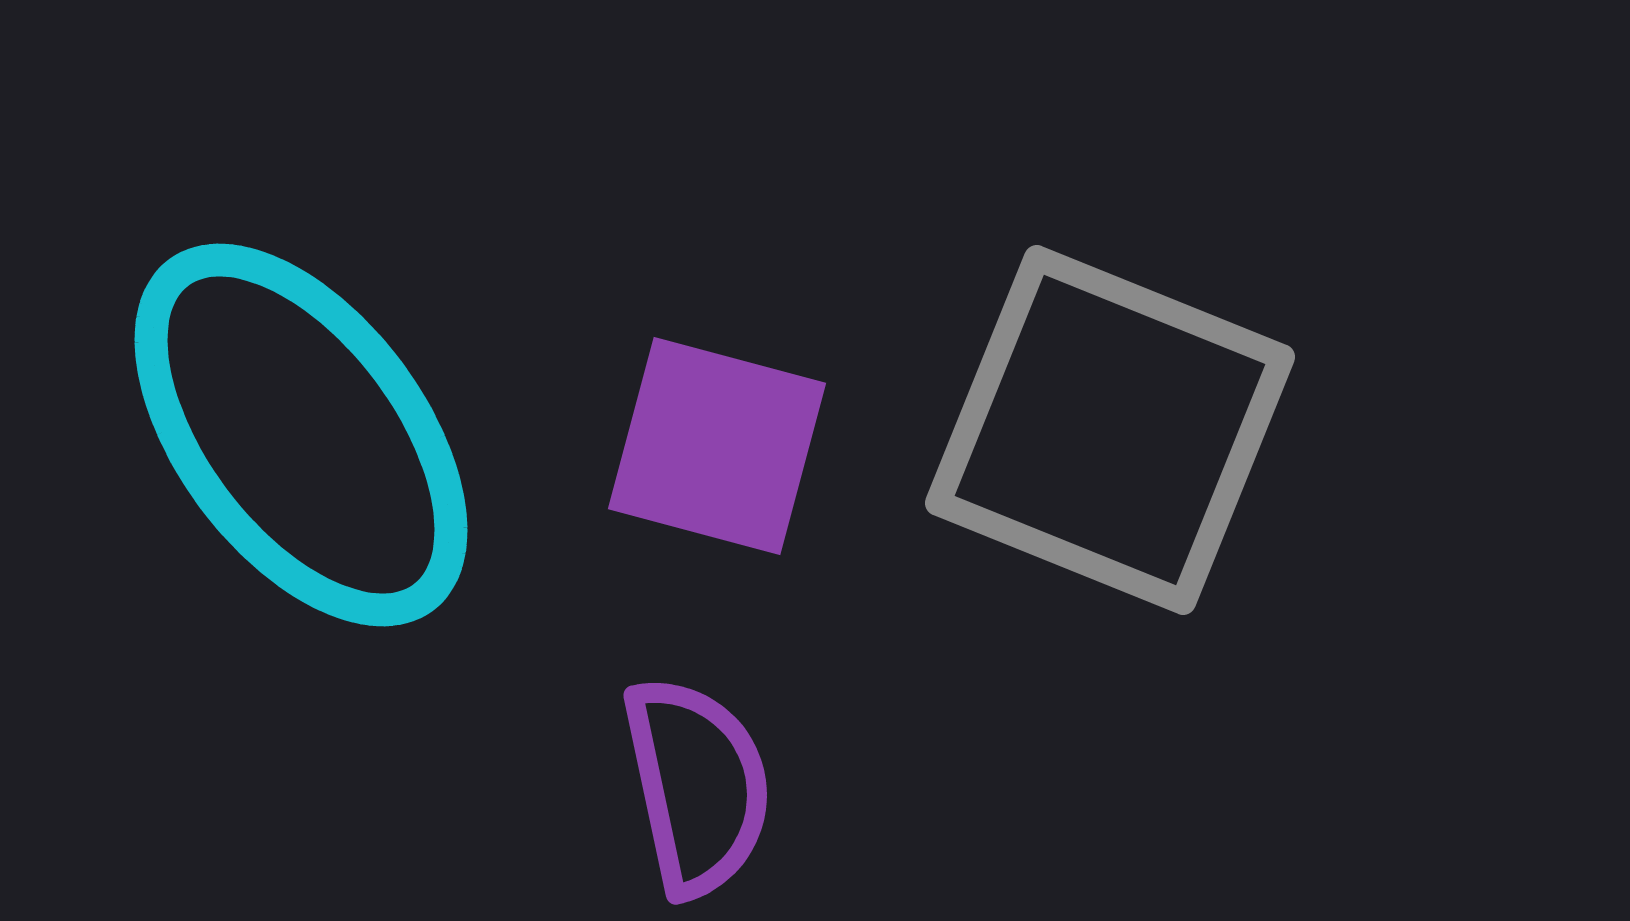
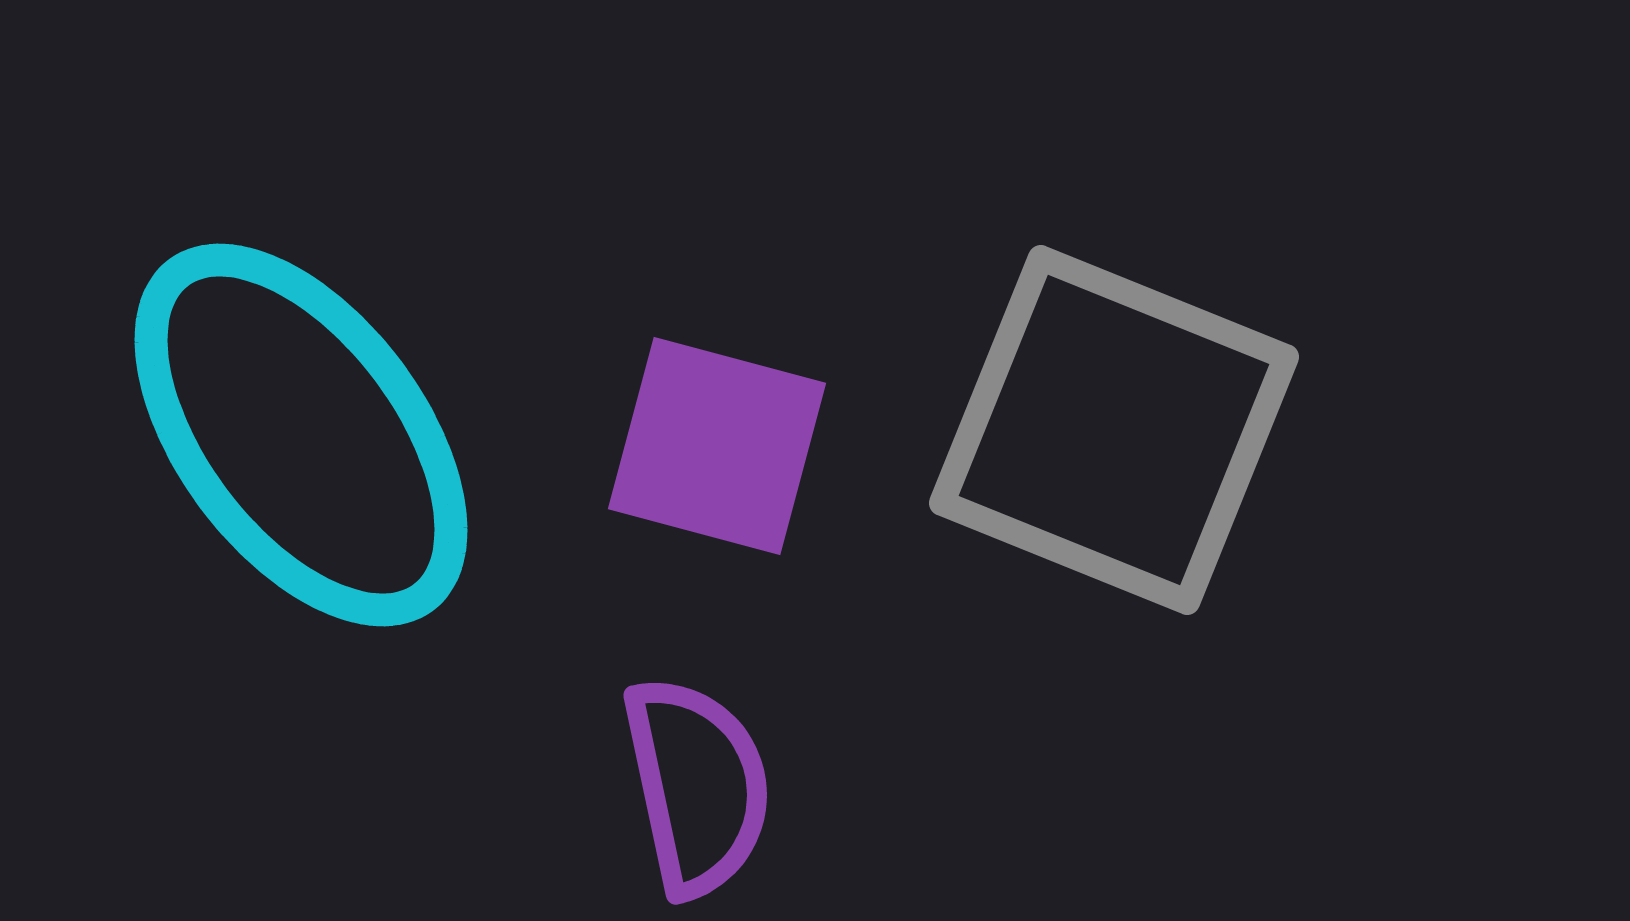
gray square: moved 4 px right
